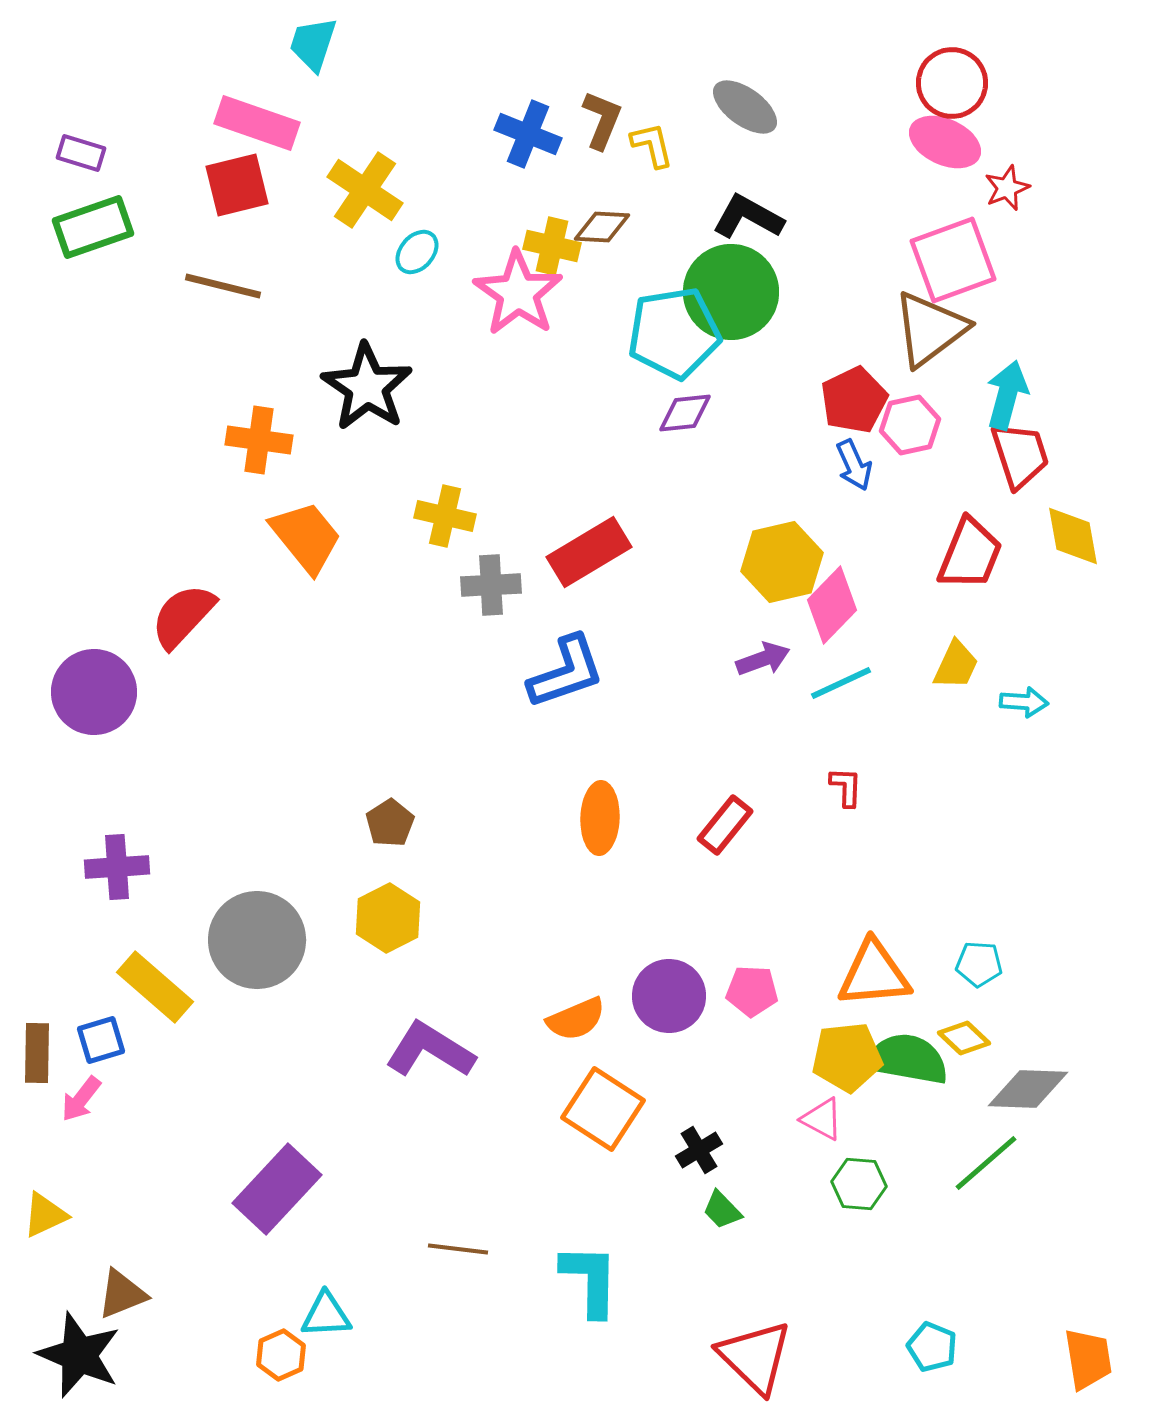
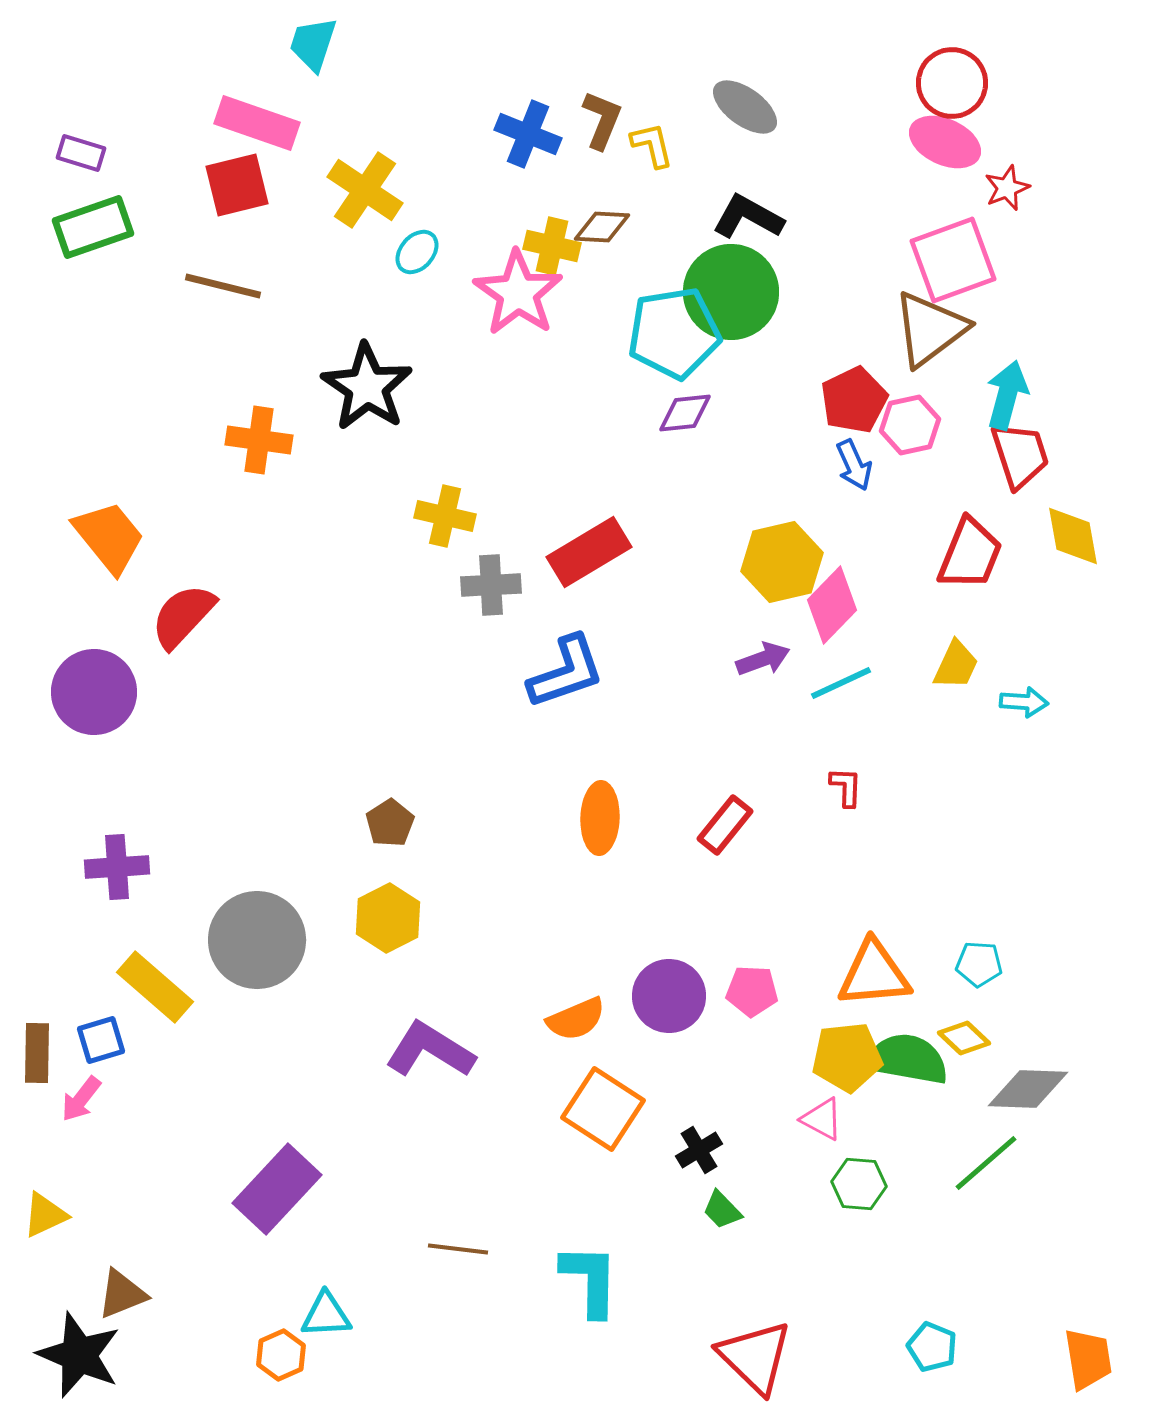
orange trapezoid at (306, 537): moved 197 px left
